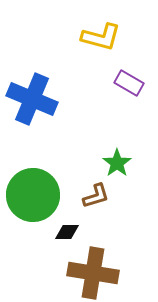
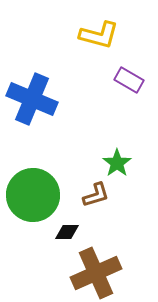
yellow L-shape: moved 2 px left, 2 px up
purple rectangle: moved 3 px up
brown L-shape: moved 1 px up
brown cross: moved 3 px right; rotated 33 degrees counterclockwise
